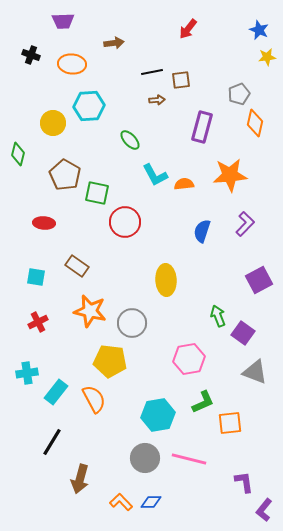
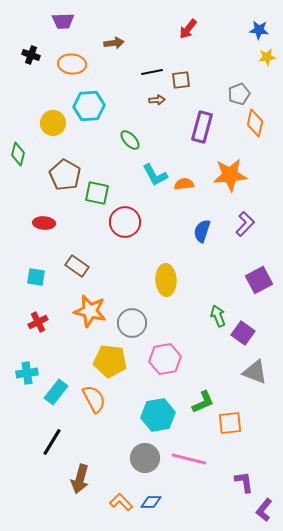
blue star at (259, 30): rotated 18 degrees counterclockwise
pink hexagon at (189, 359): moved 24 px left
